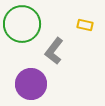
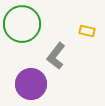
yellow rectangle: moved 2 px right, 6 px down
gray L-shape: moved 2 px right, 5 px down
